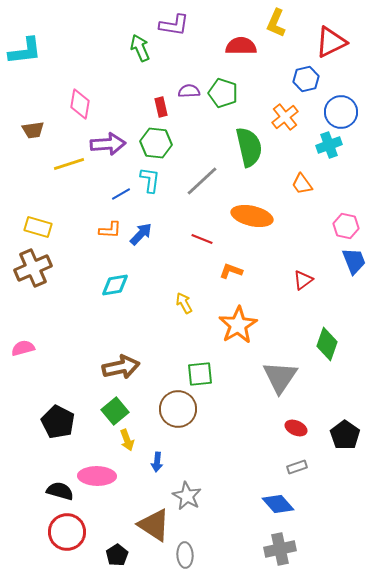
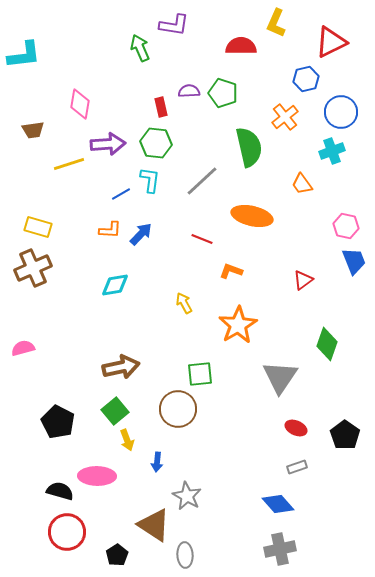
cyan L-shape at (25, 51): moved 1 px left, 4 px down
cyan cross at (329, 145): moved 3 px right, 6 px down
